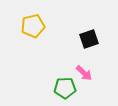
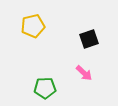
green pentagon: moved 20 px left
